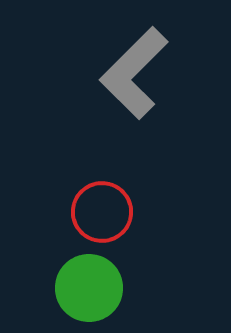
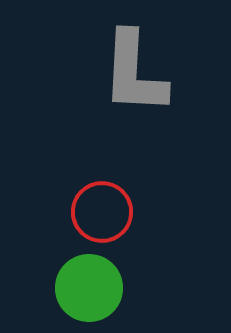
gray L-shape: rotated 42 degrees counterclockwise
